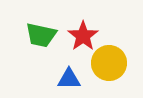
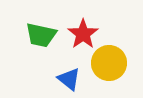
red star: moved 2 px up
blue triangle: rotated 40 degrees clockwise
